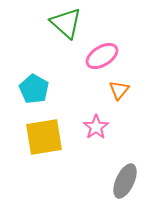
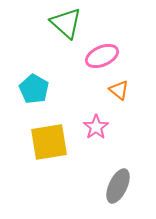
pink ellipse: rotated 8 degrees clockwise
orange triangle: rotated 30 degrees counterclockwise
yellow square: moved 5 px right, 5 px down
gray ellipse: moved 7 px left, 5 px down
